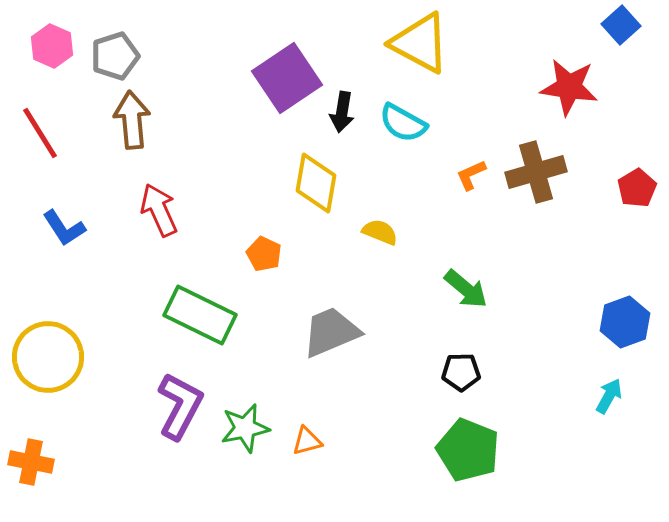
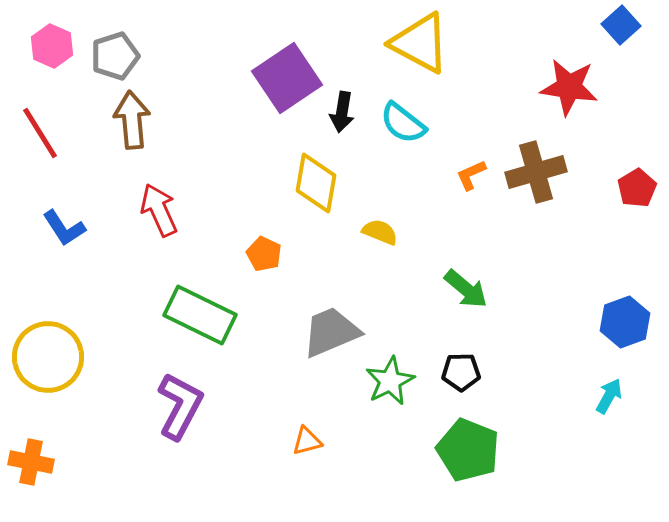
cyan semicircle: rotated 9 degrees clockwise
green star: moved 145 px right, 47 px up; rotated 15 degrees counterclockwise
